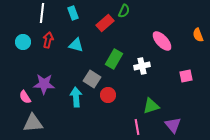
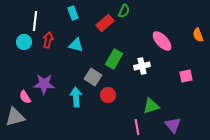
white line: moved 7 px left, 8 px down
cyan circle: moved 1 px right
gray square: moved 1 px right, 2 px up
gray triangle: moved 18 px left, 6 px up; rotated 10 degrees counterclockwise
